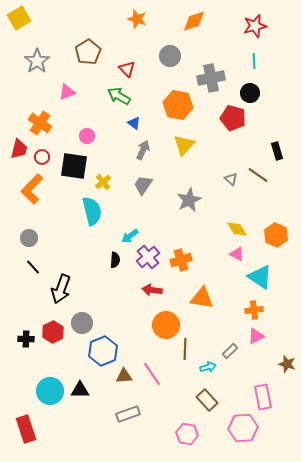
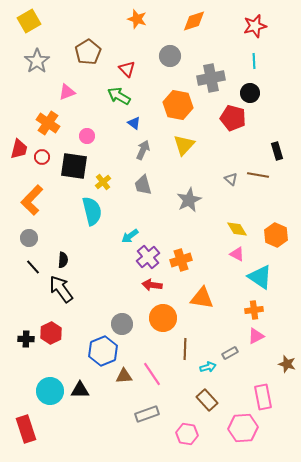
yellow square at (19, 18): moved 10 px right, 3 px down
orange cross at (40, 123): moved 8 px right
brown line at (258, 175): rotated 25 degrees counterclockwise
gray trapezoid at (143, 185): rotated 50 degrees counterclockwise
orange L-shape at (32, 189): moved 11 px down
black semicircle at (115, 260): moved 52 px left
black arrow at (61, 289): rotated 124 degrees clockwise
red arrow at (152, 290): moved 5 px up
gray circle at (82, 323): moved 40 px right, 1 px down
orange circle at (166, 325): moved 3 px left, 7 px up
red hexagon at (53, 332): moved 2 px left, 1 px down
gray rectangle at (230, 351): moved 2 px down; rotated 14 degrees clockwise
gray rectangle at (128, 414): moved 19 px right
